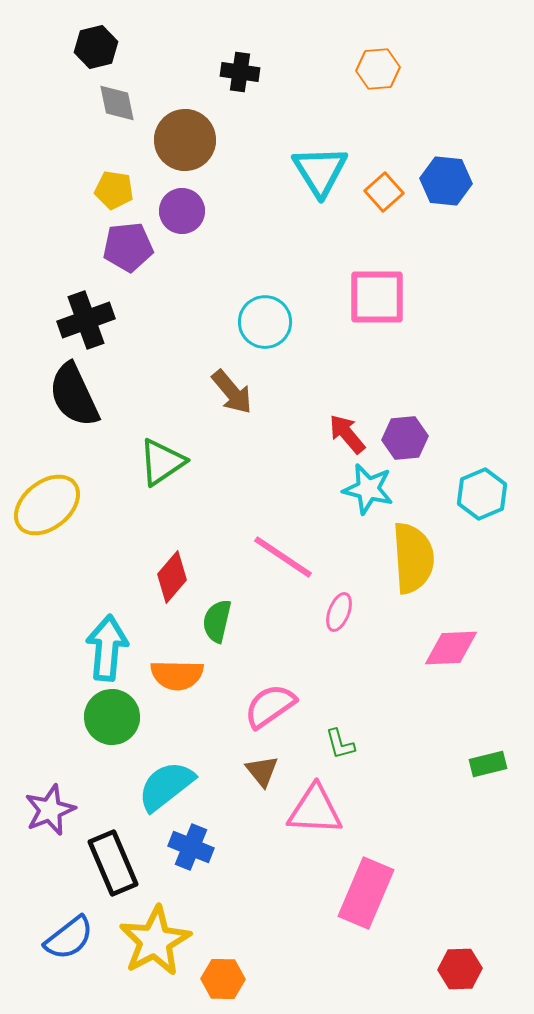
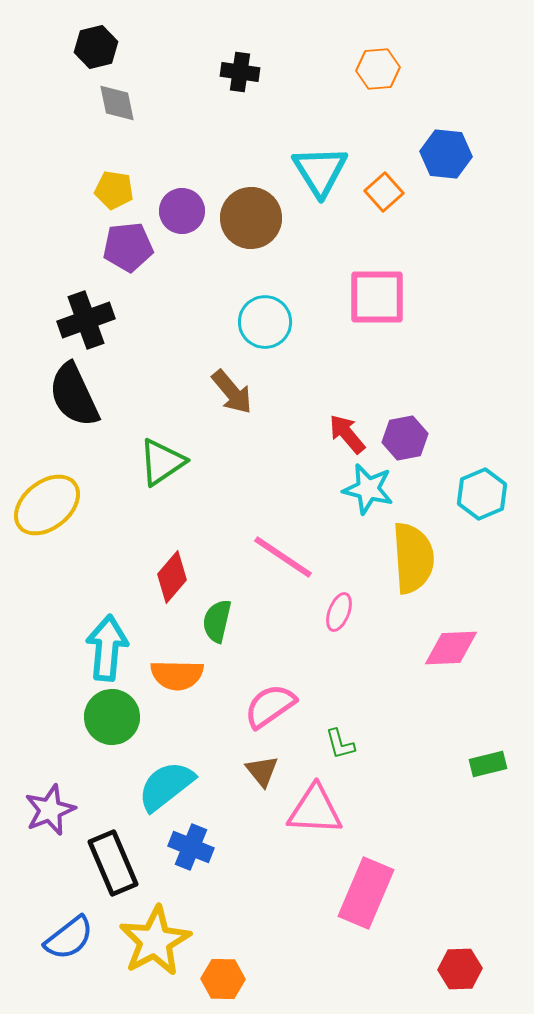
brown circle at (185, 140): moved 66 px right, 78 px down
blue hexagon at (446, 181): moved 27 px up
purple hexagon at (405, 438): rotated 6 degrees counterclockwise
